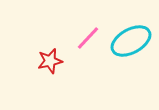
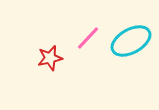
red star: moved 3 px up
